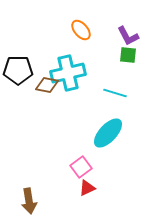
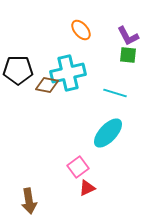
pink square: moved 3 px left
